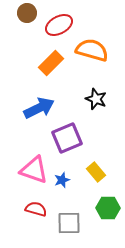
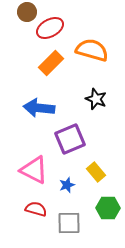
brown circle: moved 1 px up
red ellipse: moved 9 px left, 3 px down
blue arrow: rotated 148 degrees counterclockwise
purple square: moved 3 px right, 1 px down
pink triangle: rotated 8 degrees clockwise
blue star: moved 5 px right, 5 px down
